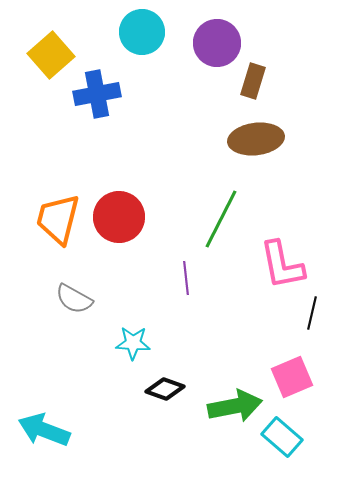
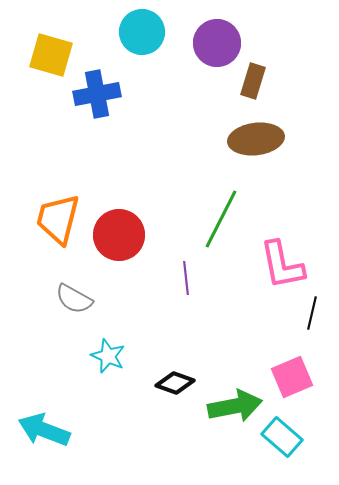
yellow square: rotated 33 degrees counterclockwise
red circle: moved 18 px down
cyan star: moved 25 px left, 13 px down; rotated 20 degrees clockwise
black diamond: moved 10 px right, 6 px up
